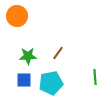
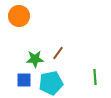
orange circle: moved 2 px right
green star: moved 7 px right, 3 px down
